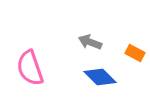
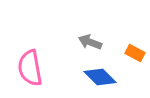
pink semicircle: rotated 9 degrees clockwise
